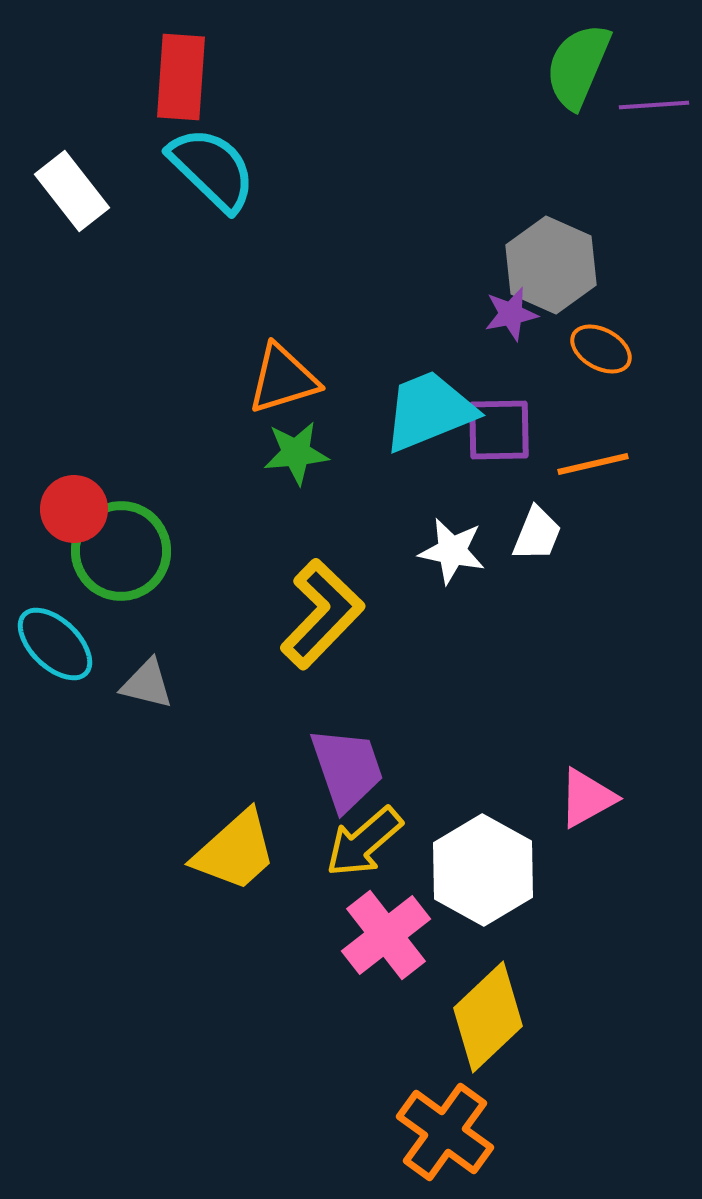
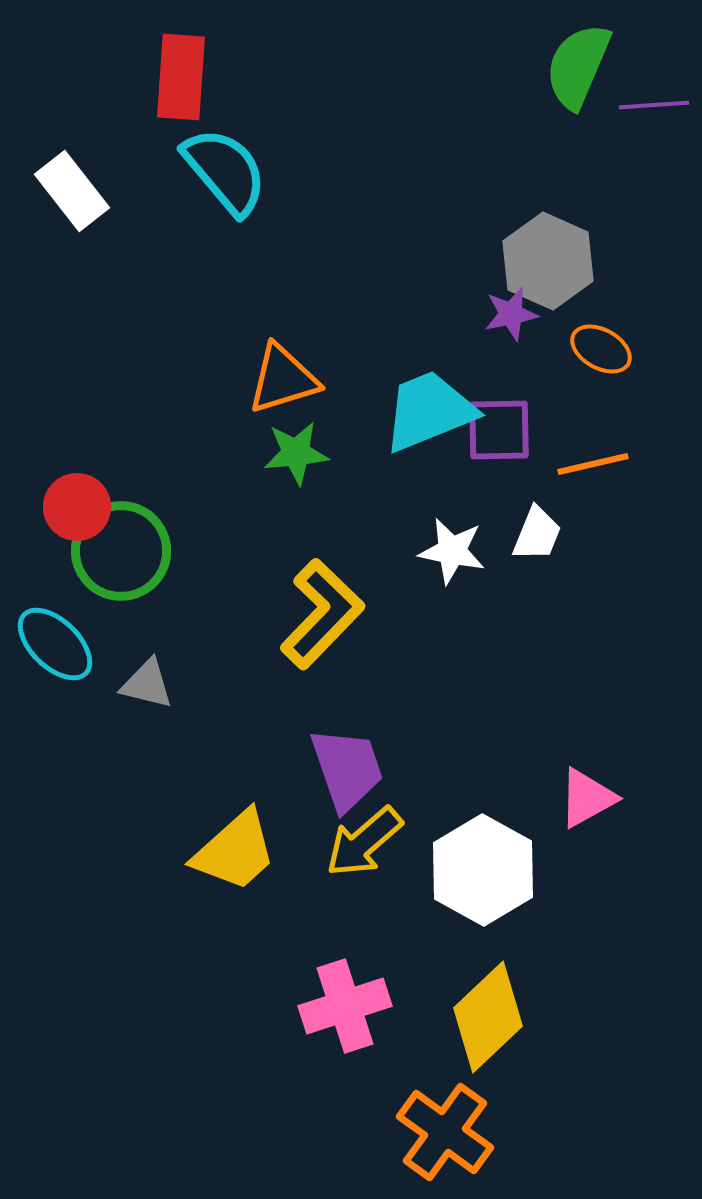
cyan semicircle: moved 13 px right, 2 px down; rotated 6 degrees clockwise
gray hexagon: moved 3 px left, 4 px up
red circle: moved 3 px right, 2 px up
pink cross: moved 41 px left, 71 px down; rotated 20 degrees clockwise
